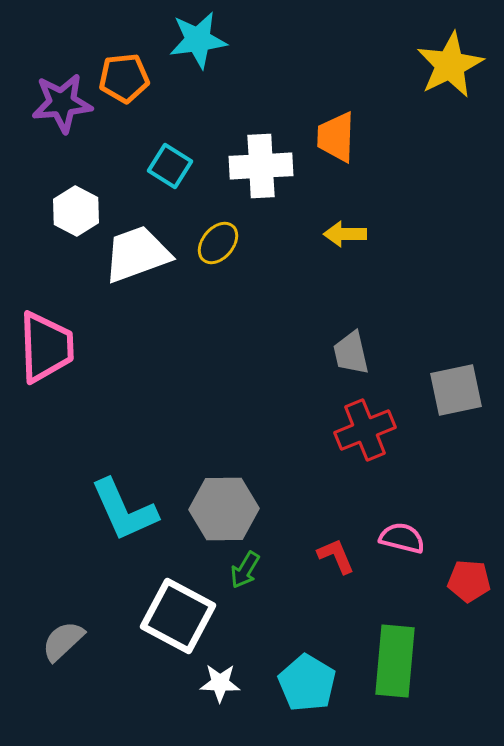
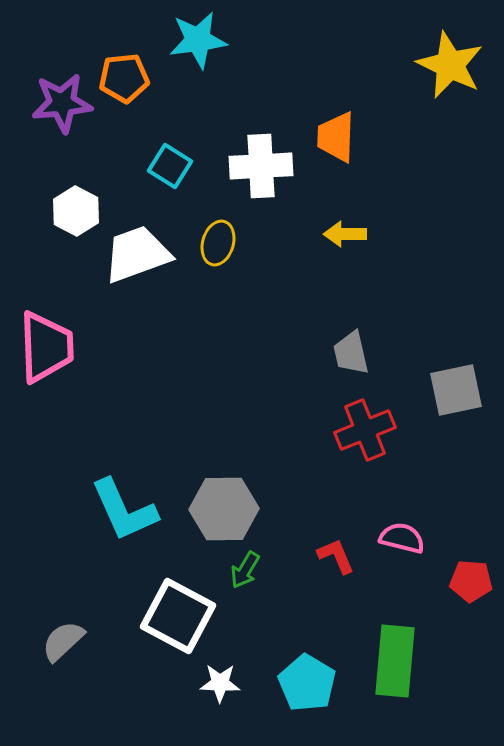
yellow star: rotated 20 degrees counterclockwise
yellow ellipse: rotated 24 degrees counterclockwise
red pentagon: moved 2 px right
